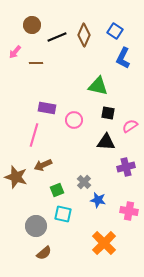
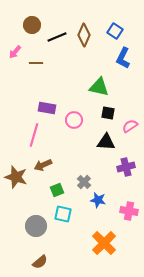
green triangle: moved 1 px right, 1 px down
brown semicircle: moved 4 px left, 9 px down
